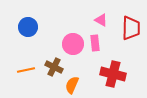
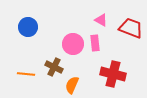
red trapezoid: rotated 70 degrees counterclockwise
orange line: moved 4 px down; rotated 18 degrees clockwise
